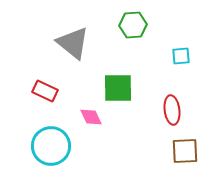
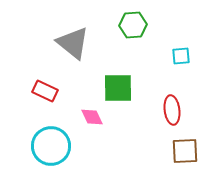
pink diamond: moved 1 px right
